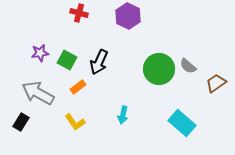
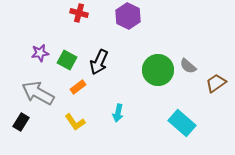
green circle: moved 1 px left, 1 px down
cyan arrow: moved 5 px left, 2 px up
